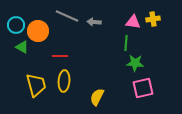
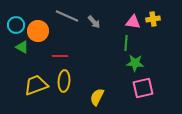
gray arrow: rotated 136 degrees counterclockwise
yellow trapezoid: rotated 95 degrees counterclockwise
